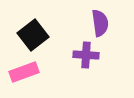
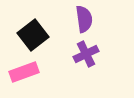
purple semicircle: moved 16 px left, 4 px up
purple cross: moved 1 px up; rotated 30 degrees counterclockwise
